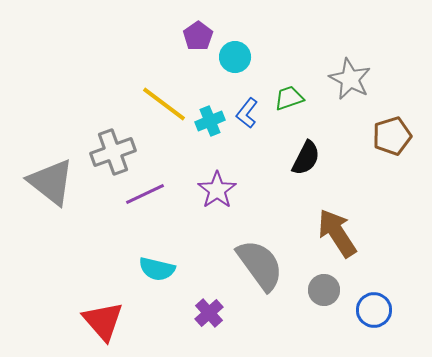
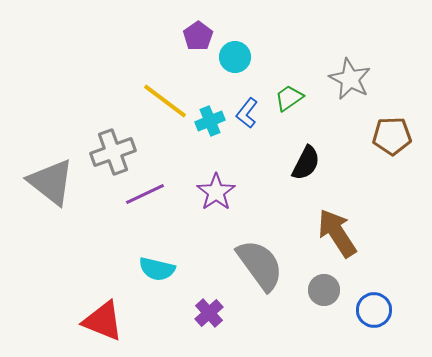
green trapezoid: rotated 16 degrees counterclockwise
yellow line: moved 1 px right, 3 px up
brown pentagon: rotated 15 degrees clockwise
black semicircle: moved 5 px down
purple star: moved 1 px left, 2 px down
red triangle: rotated 27 degrees counterclockwise
